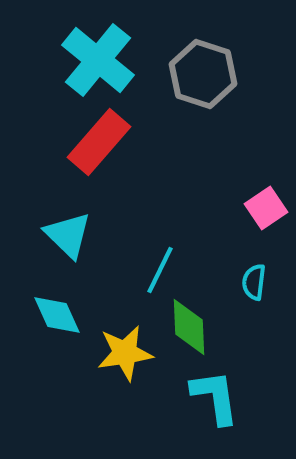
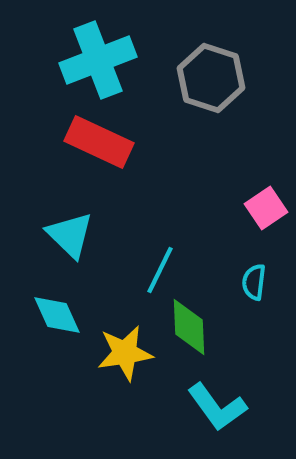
cyan cross: rotated 30 degrees clockwise
gray hexagon: moved 8 px right, 4 px down
red rectangle: rotated 74 degrees clockwise
cyan triangle: moved 2 px right
cyan L-shape: moved 2 px right, 10 px down; rotated 152 degrees clockwise
